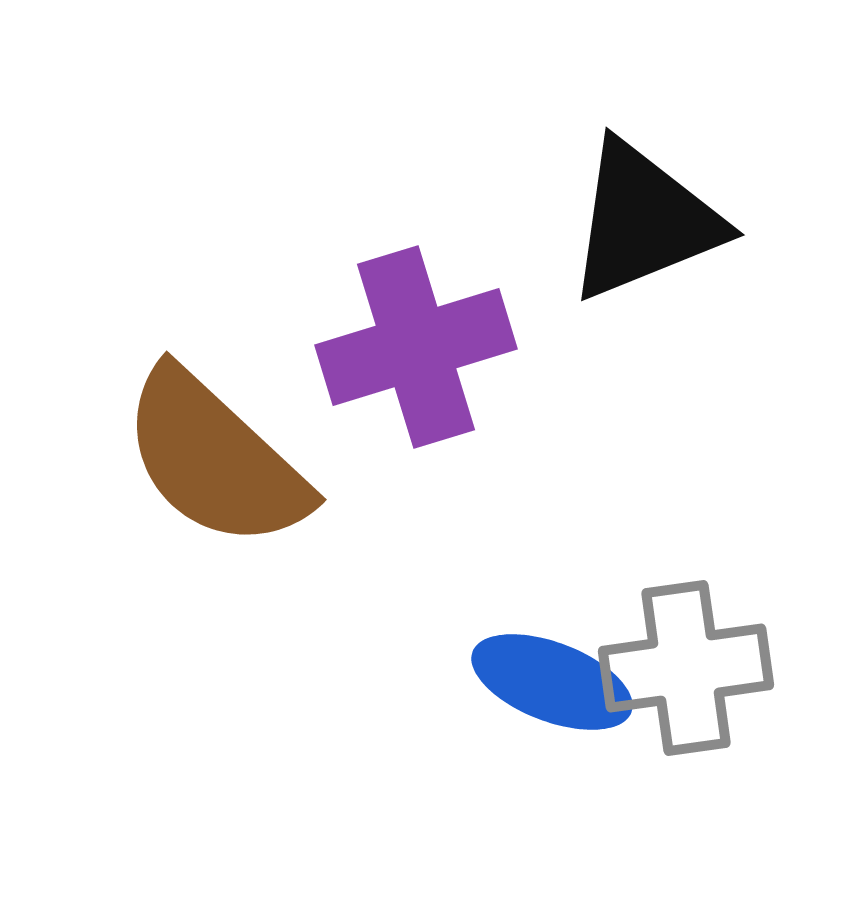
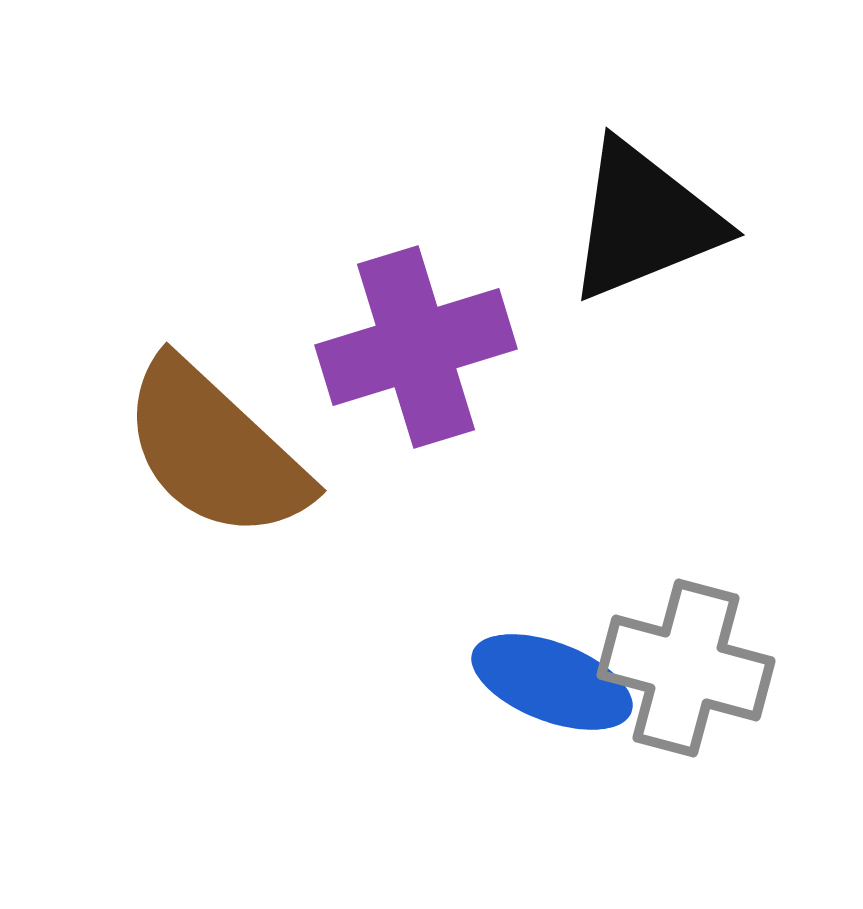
brown semicircle: moved 9 px up
gray cross: rotated 23 degrees clockwise
